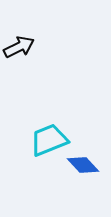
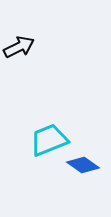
blue diamond: rotated 12 degrees counterclockwise
